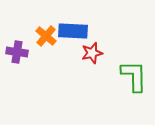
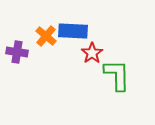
red star: rotated 20 degrees counterclockwise
green L-shape: moved 17 px left, 1 px up
